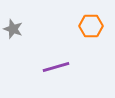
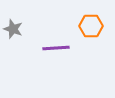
purple line: moved 19 px up; rotated 12 degrees clockwise
